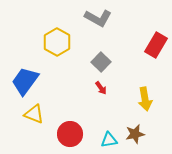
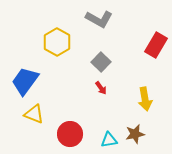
gray L-shape: moved 1 px right, 1 px down
